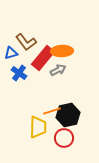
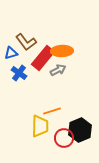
black hexagon: moved 12 px right, 15 px down; rotated 10 degrees counterclockwise
yellow trapezoid: moved 2 px right, 1 px up
